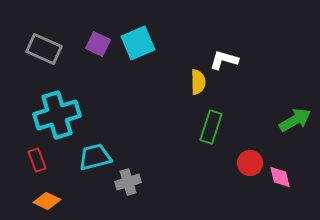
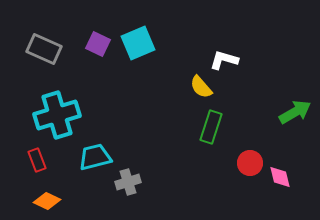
yellow semicircle: moved 3 px right, 5 px down; rotated 140 degrees clockwise
green arrow: moved 8 px up
